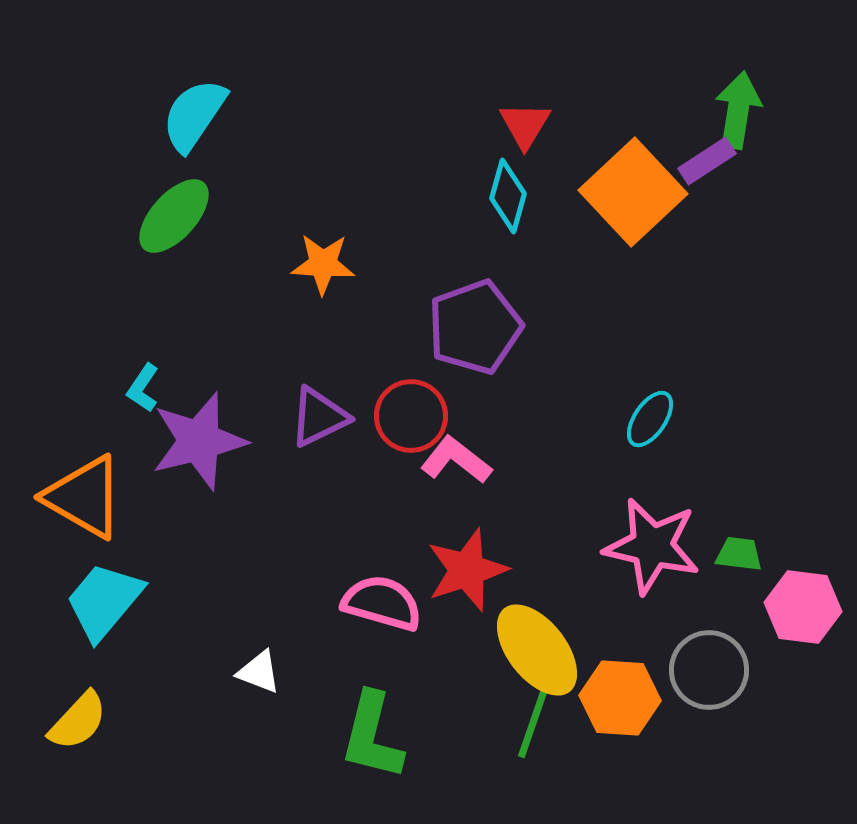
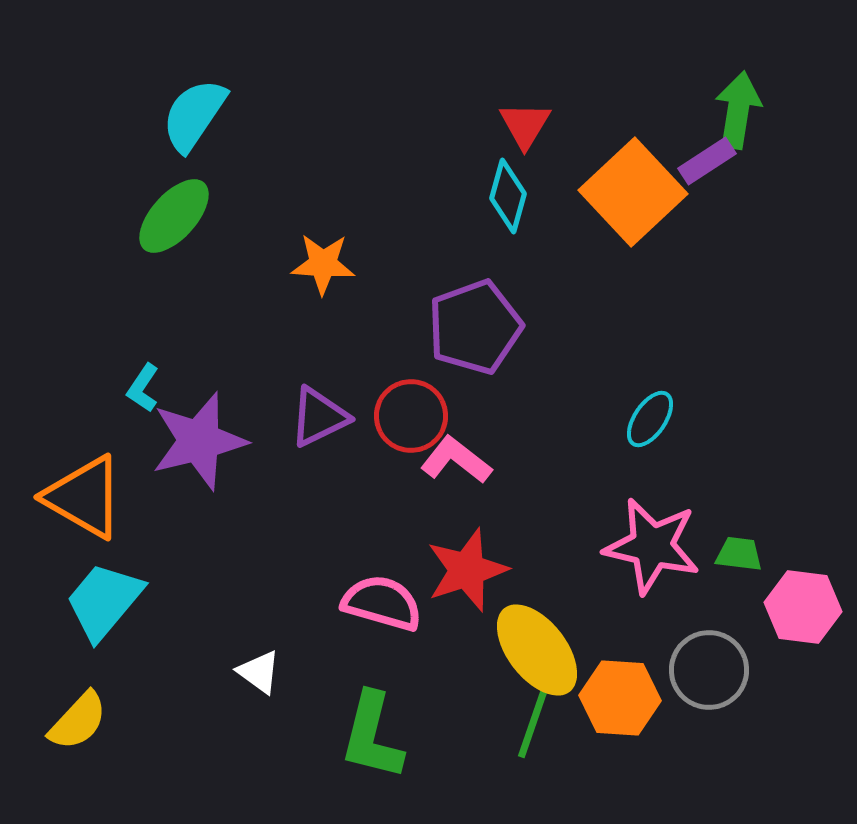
white triangle: rotated 15 degrees clockwise
